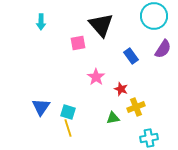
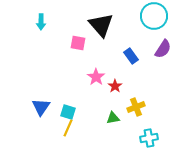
pink square: rotated 21 degrees clockwise
red star: moved 6 px left, 3 px up; rotated 16 degrees clockwise
yellow line: rotated 42 degrees clockwise
